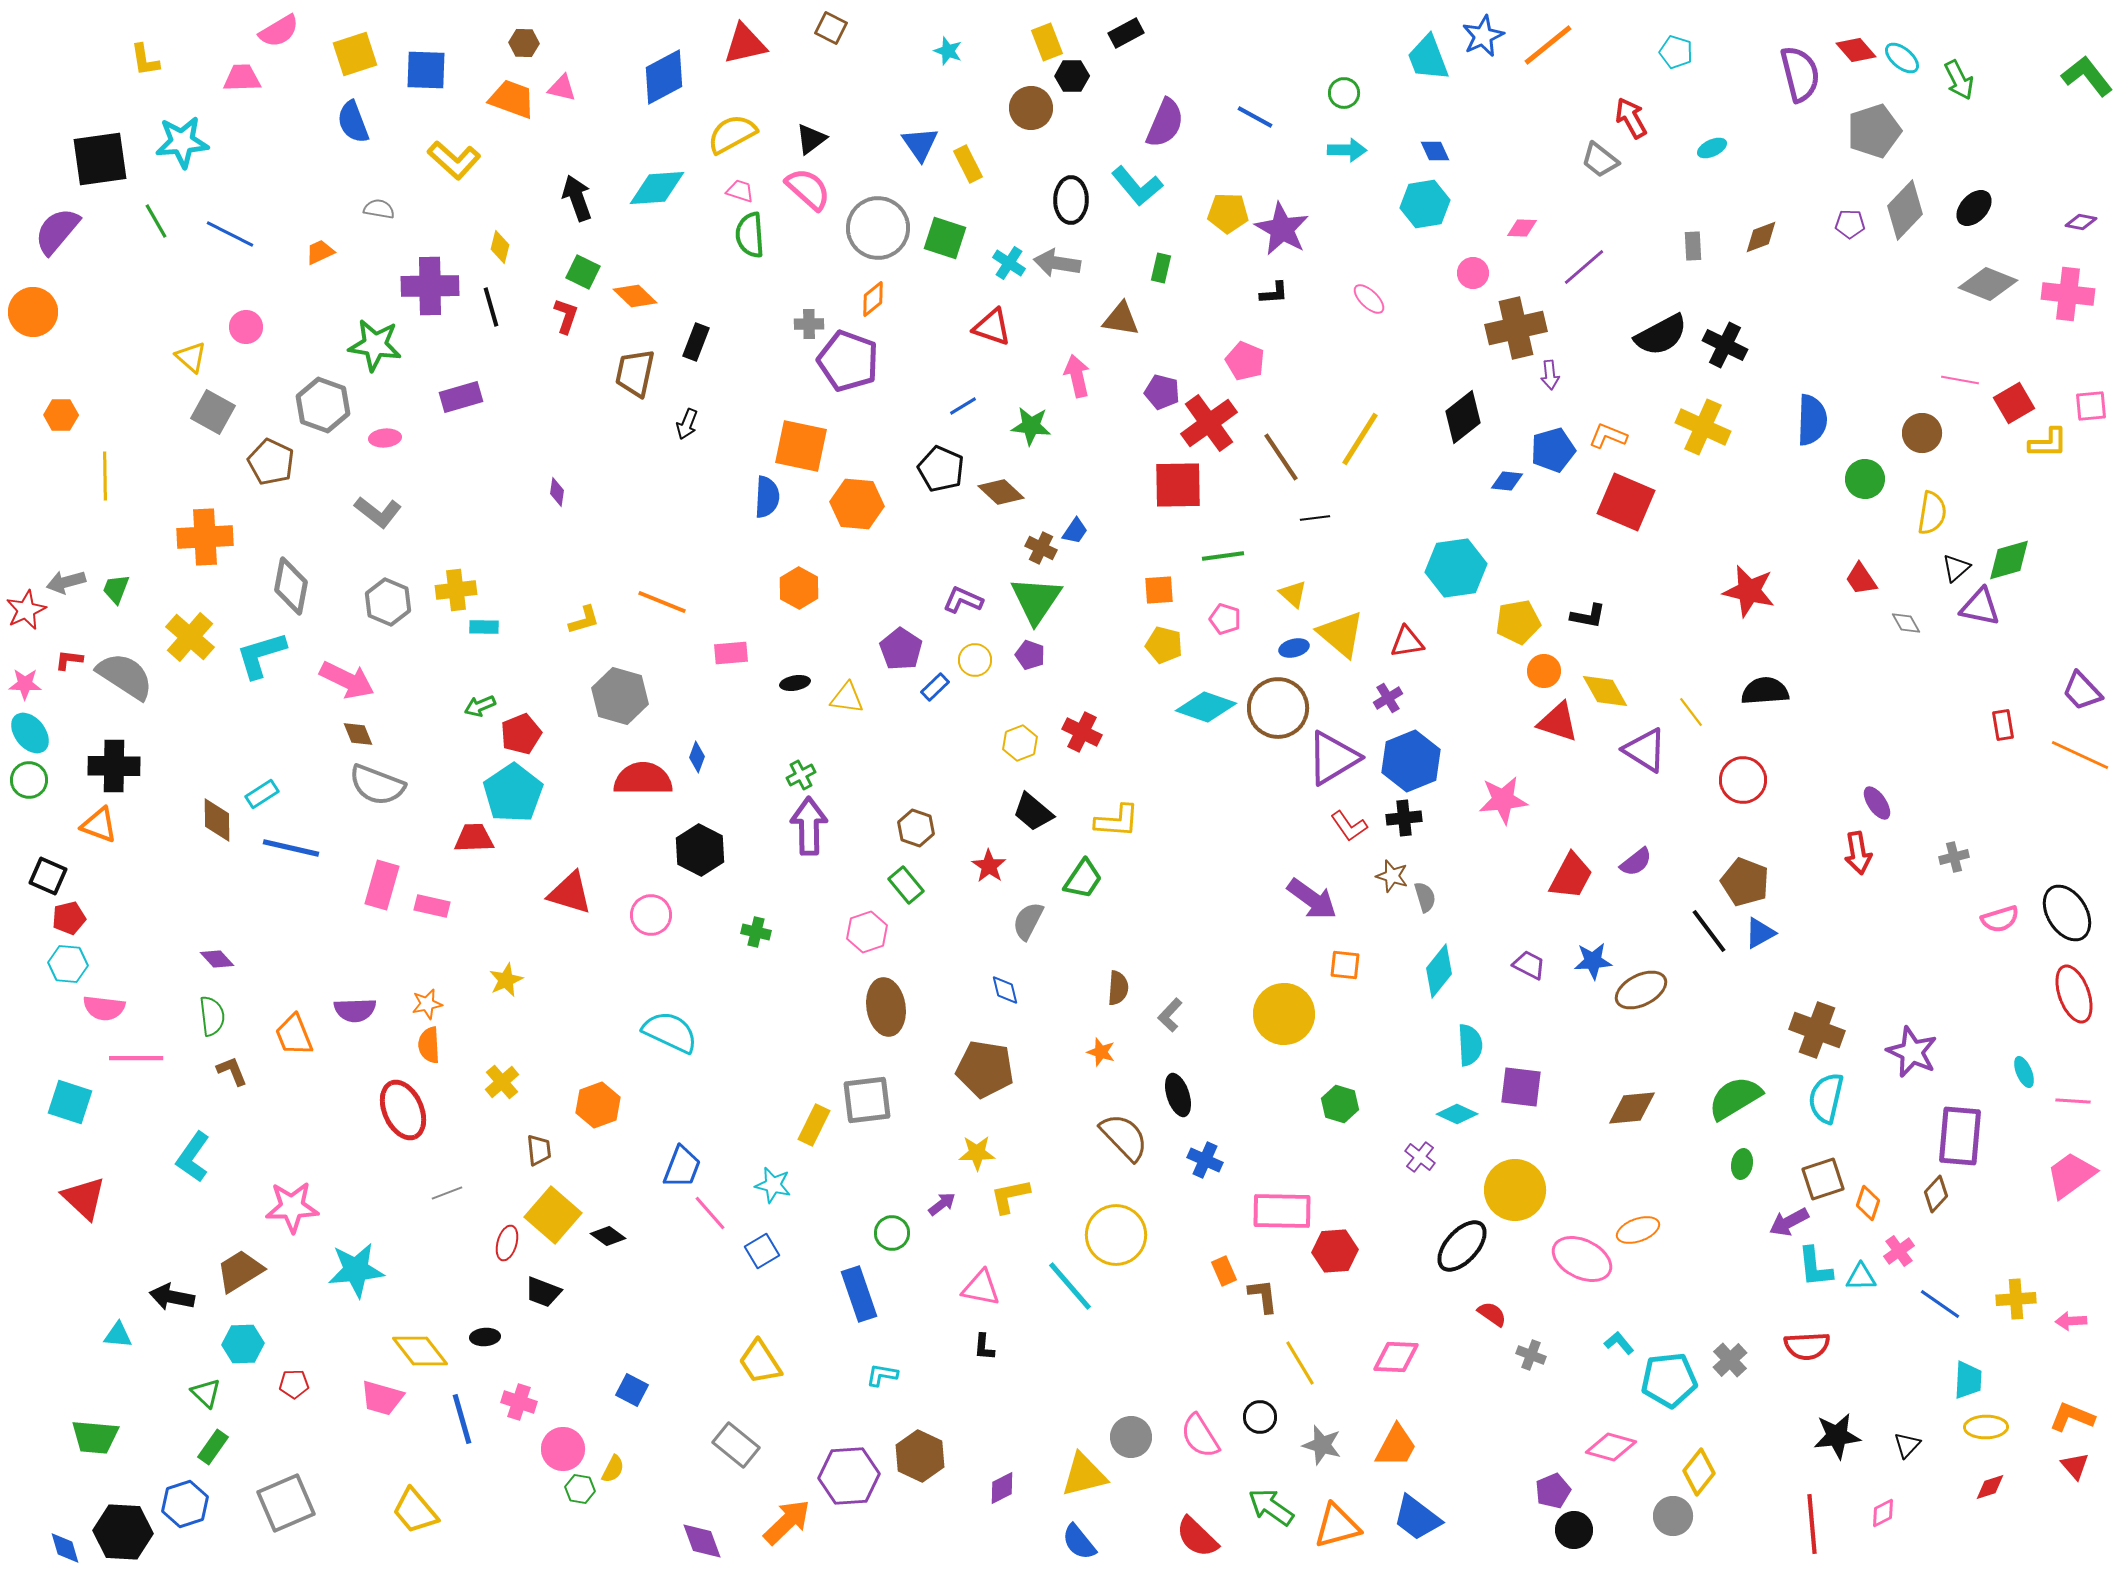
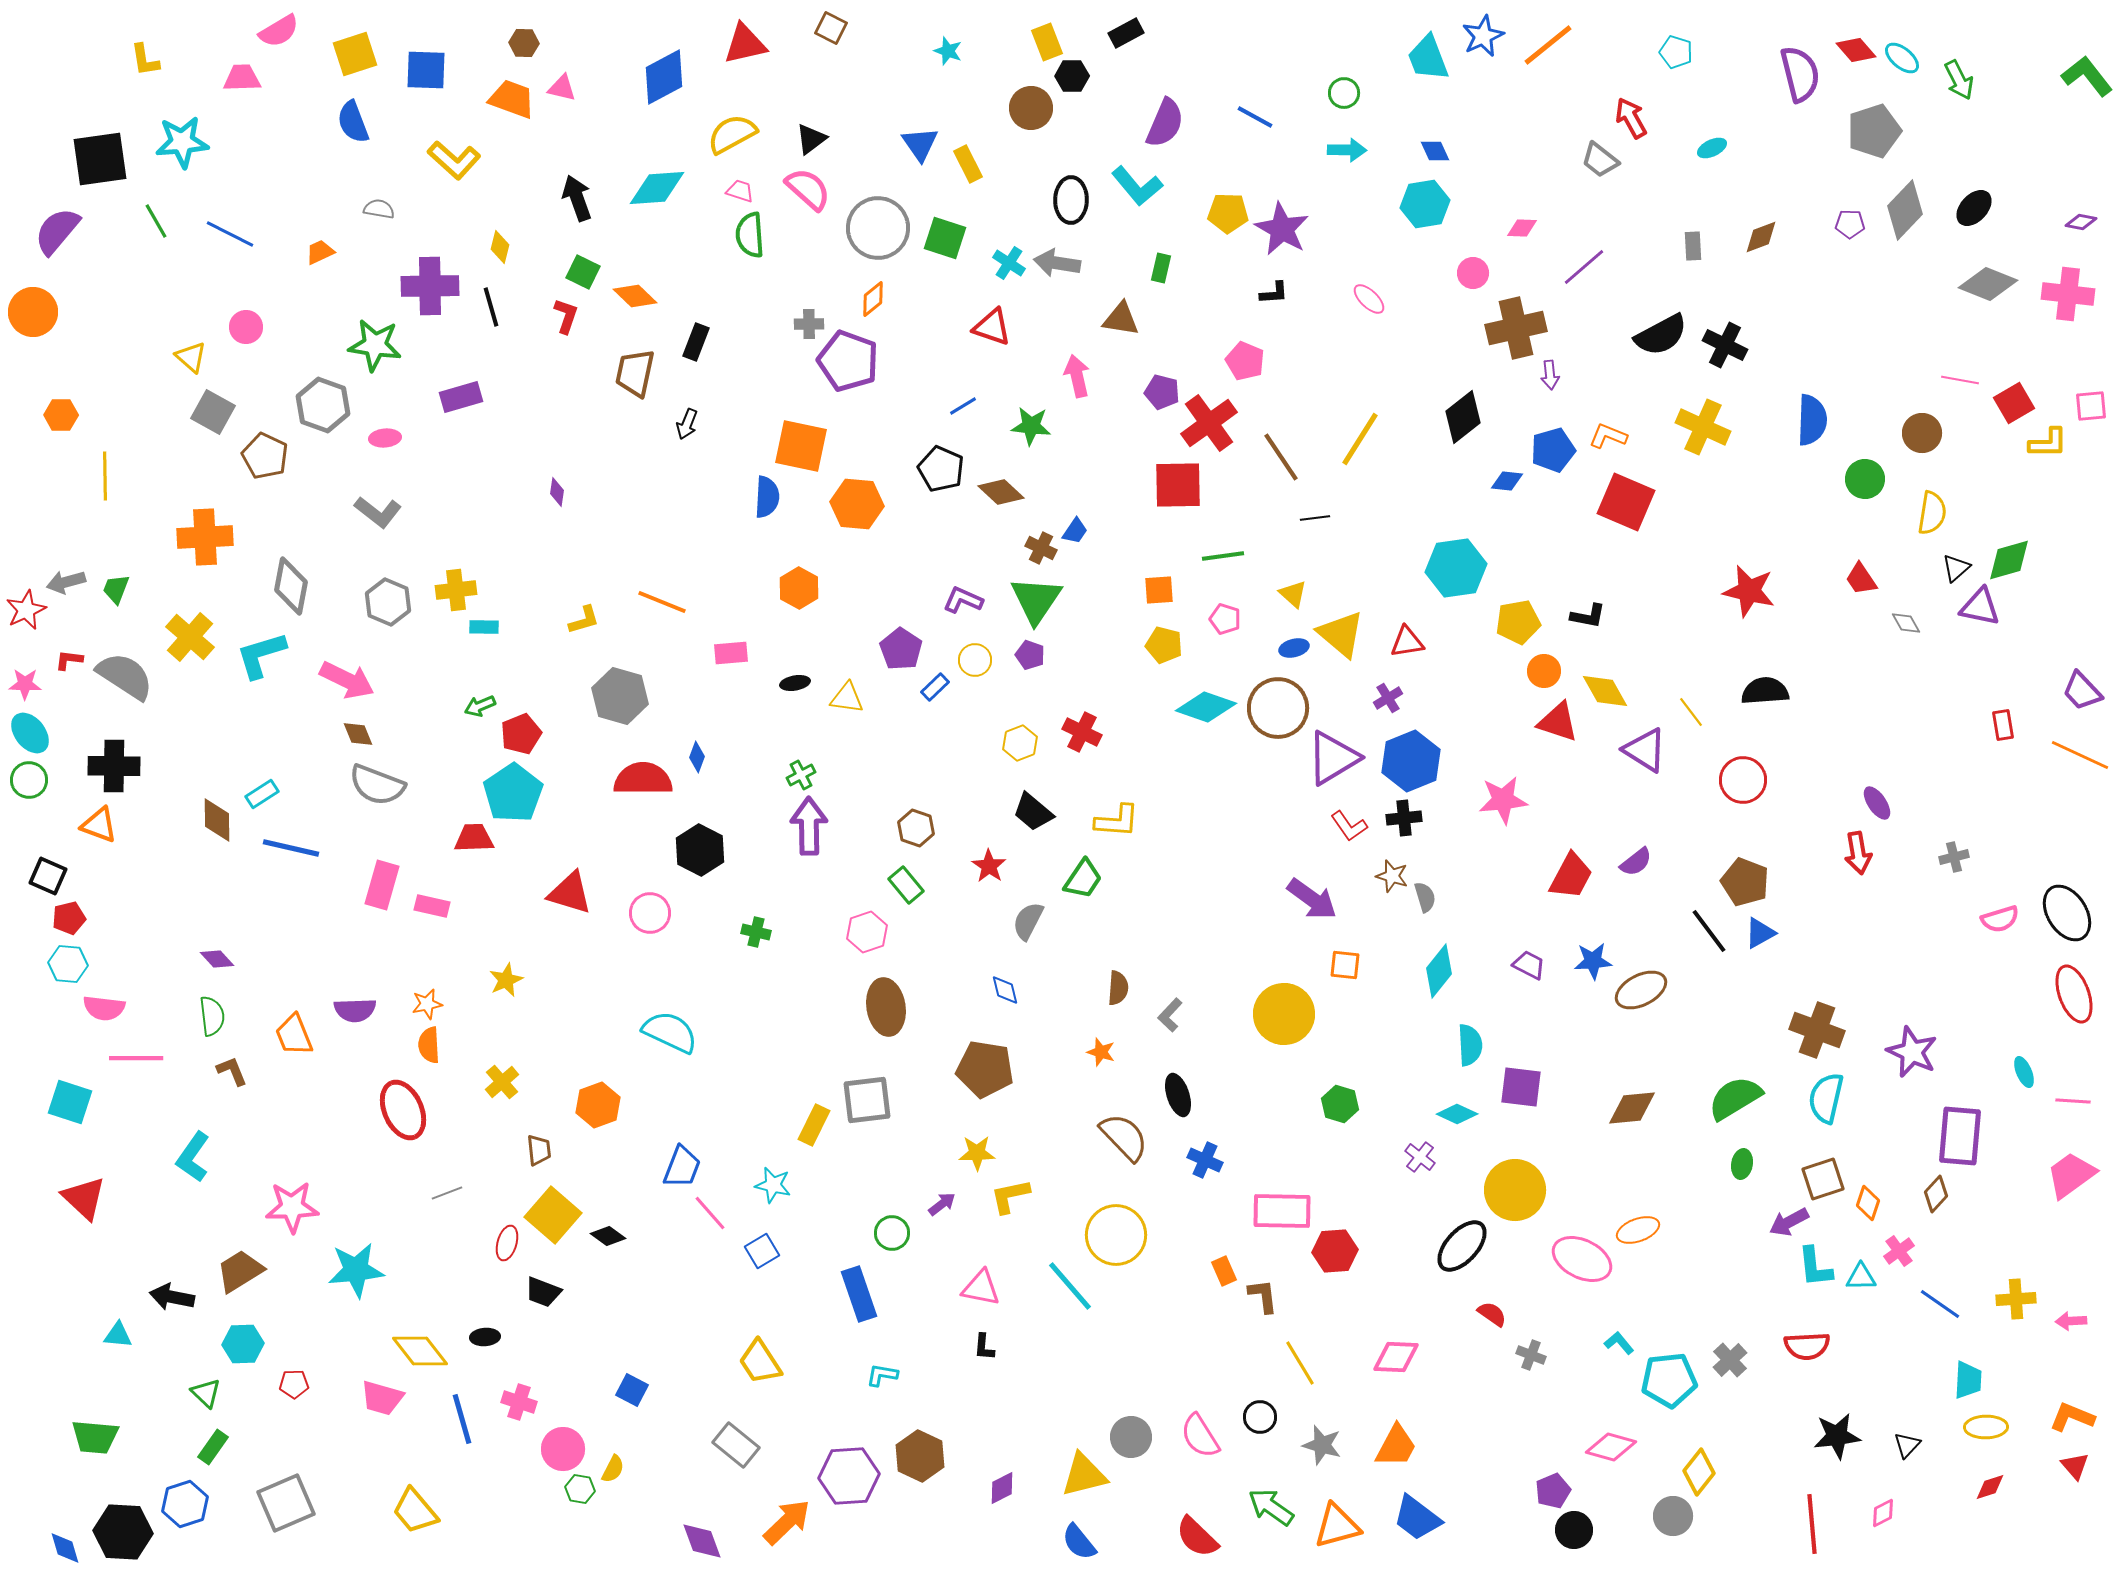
brown pentagon at (271, 462): moved 6 px left, 6 px up
pink circle at (651, 915): moved 1 px left, 2 px up
